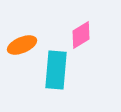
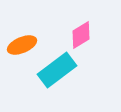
cyan rectangle: moved 1 px right; rotated 48 degrees clockwise
